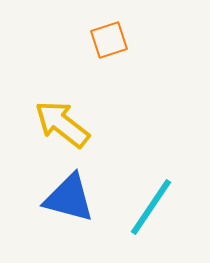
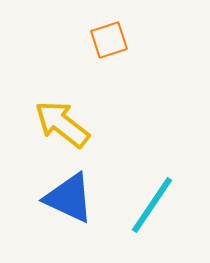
blue triangle: rotated 10 degrees clockwise
cyan line: moved 1 px right, 2 px up
